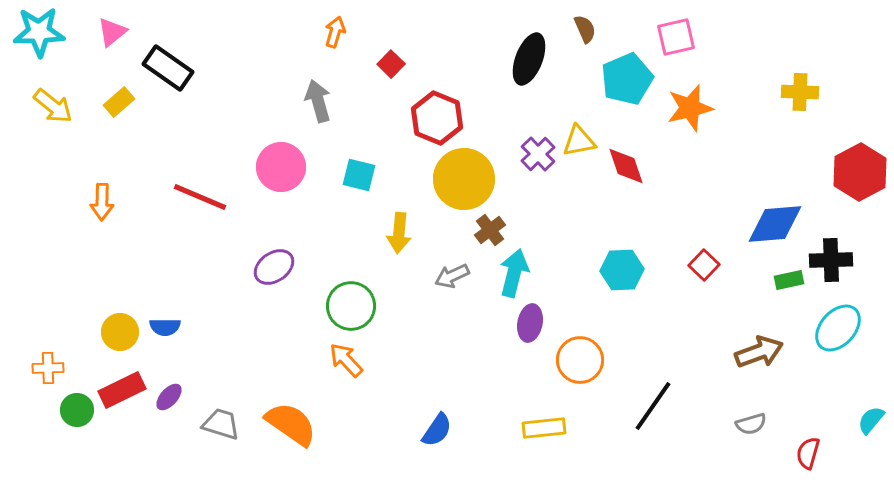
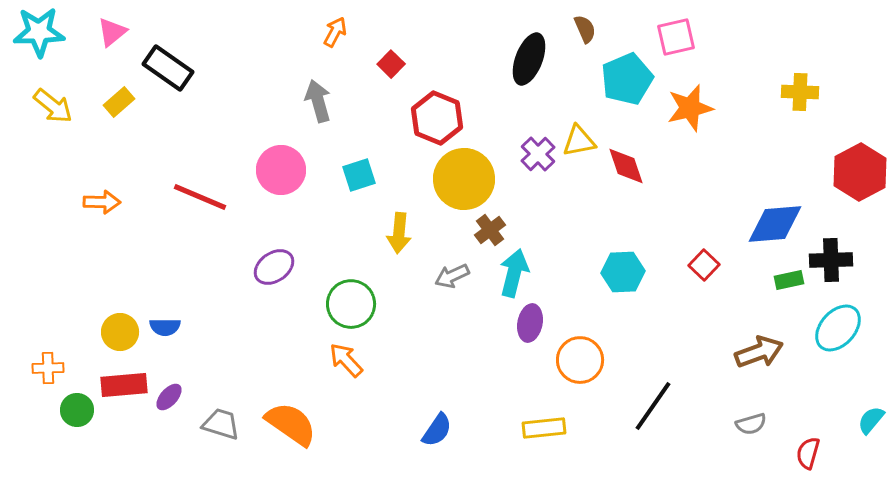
orange arrow at (335, 32): rotated 12 degrees clockwise
pink circle at (281, 167): moved 3 px down
cyan square at (359, 175): rotated 32 degrees counterclockwise
orange arrow at (102, 202): rotated 90 degrees counterclockwise
cyan hexagon at (622, 270): moved 1 px right, 2 px down
green circle at (351, 306): moved 2 px up
red rectangle at (122, 390): moved 2 px right, 5 px up; rotated 21 degrees clockwise
